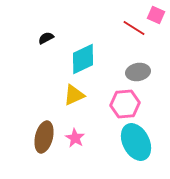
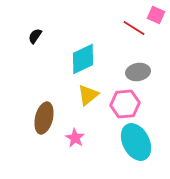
black semicircle: moved 11 px left, 2 px up; rotated 28 degrees counterclockwise
yellow triangle: moved 14 px right; rotated 15 degrees counterclockwise
brown ellipse: moved 19 px up
